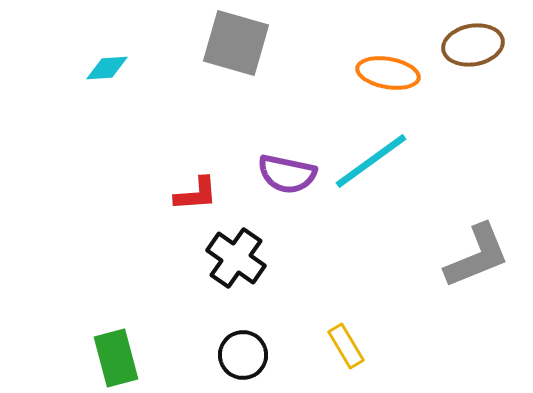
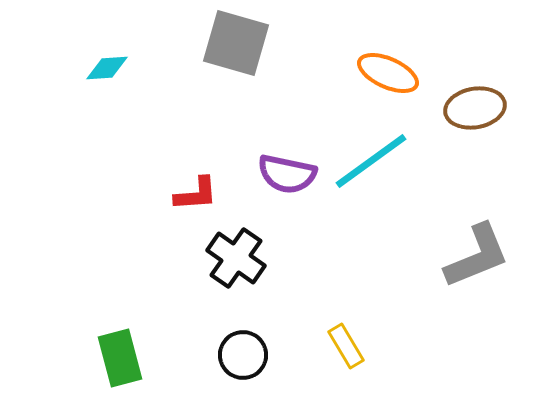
brown ellipse: moved 2 px right, 63 px down
orange ellipse: rotated 14 degrees clockwise
green rectangle: moved 4 px right
